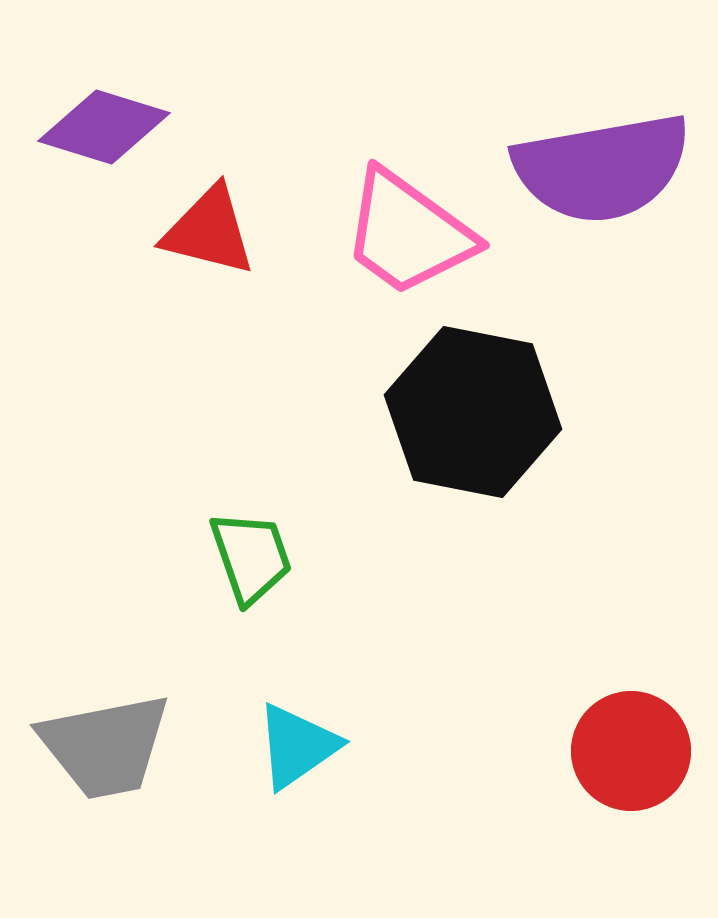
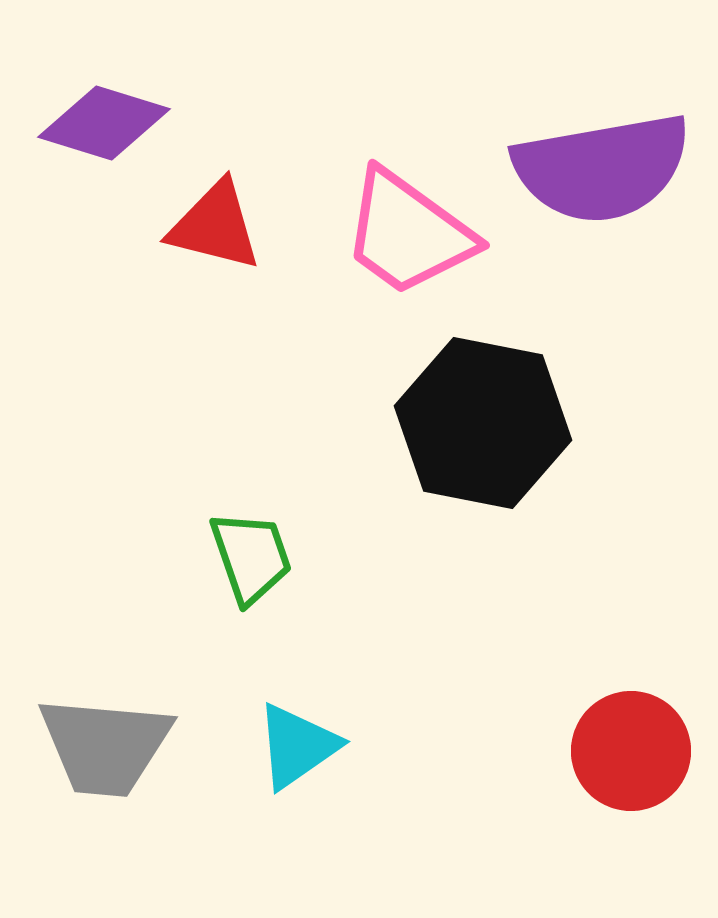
purple diamond: moved 4 px up
red triangle: moved 6 px right, 5 px up
black hexagon: moved 10 px right, 11 px down
gray trapezoid: rotated 16 degrees clockwise
